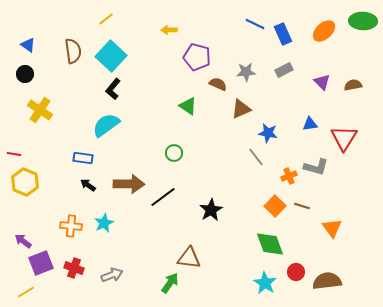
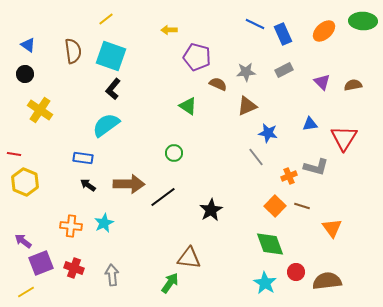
cyan square at (111, 56): rotated 24 degrees counterclockwise
brown triangle at (241, 109): moved 6 px right, 3 px up
gray arrow at (112, 275): rotated 75 degrees counterclockwise
